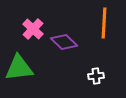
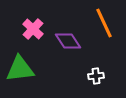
orange line: rotated 28 degrees counterclockwise
purple diamond: moved 4 px right, 1 px up; rotated 12 degrees clockwise
green triangle: moved 1 px right, 1 px down
